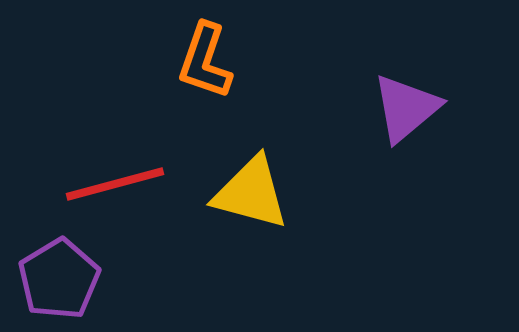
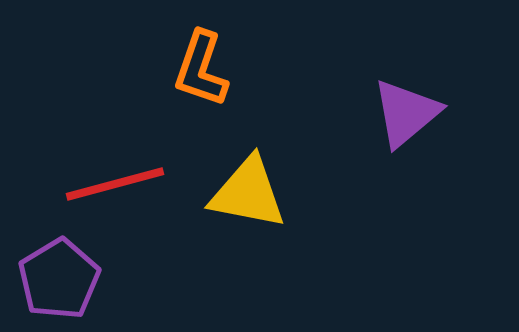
orange L-shape: moved 4 px left, 8 px down
purple triangle: moved 5 px down
yellow triangle: moved 3 px left; rotated 4 degrees counterclockwise
